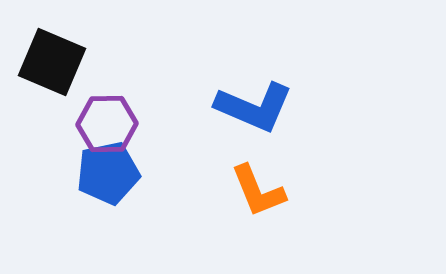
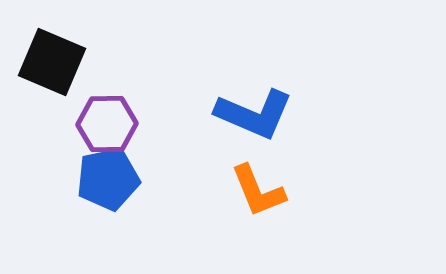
blue L-shape: moved 7 px down
blue pentagon: moved 6 px down
